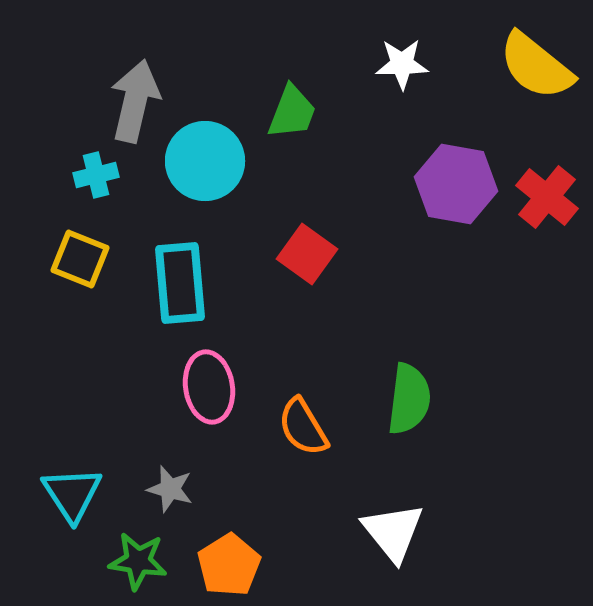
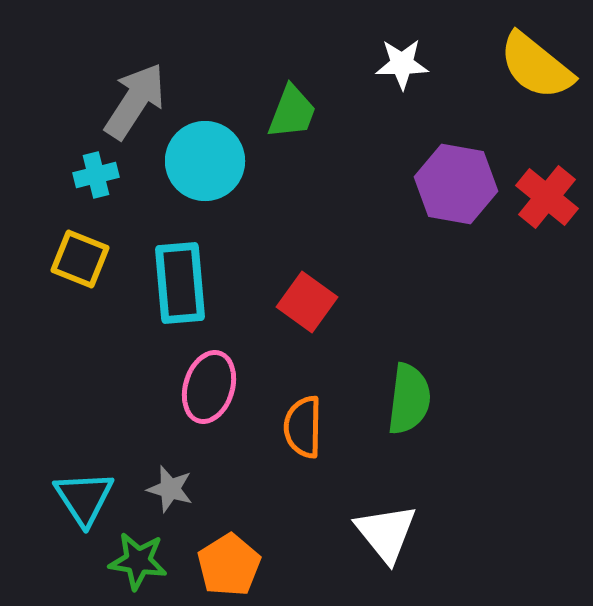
gray arrow: rotated 20 degrees clockwise
red square: moved 48 px down
pink ellipse: rotated 26 degrees clockwise
orange semicircle: rotated 32 degrees clockwise
cyan triangle: moved 12 px right, 4 px down
white triangle: moved 7 px left, 1 px down
